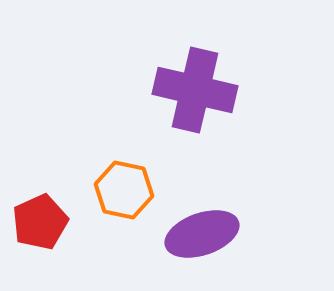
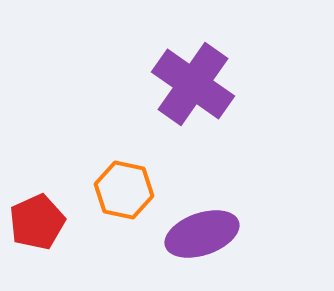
purple cross: moved 2 px left, 6 px up; rotated 22 degrees clockwise
red pentagon: moved 3 px left
